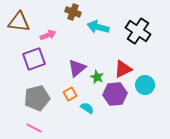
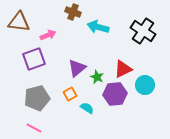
black cross: moved 5 px right
